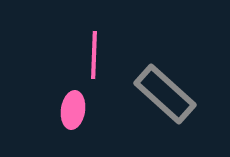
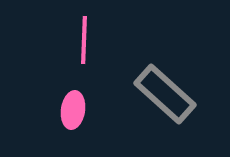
pink line: moved 10 px left, 15 px up
